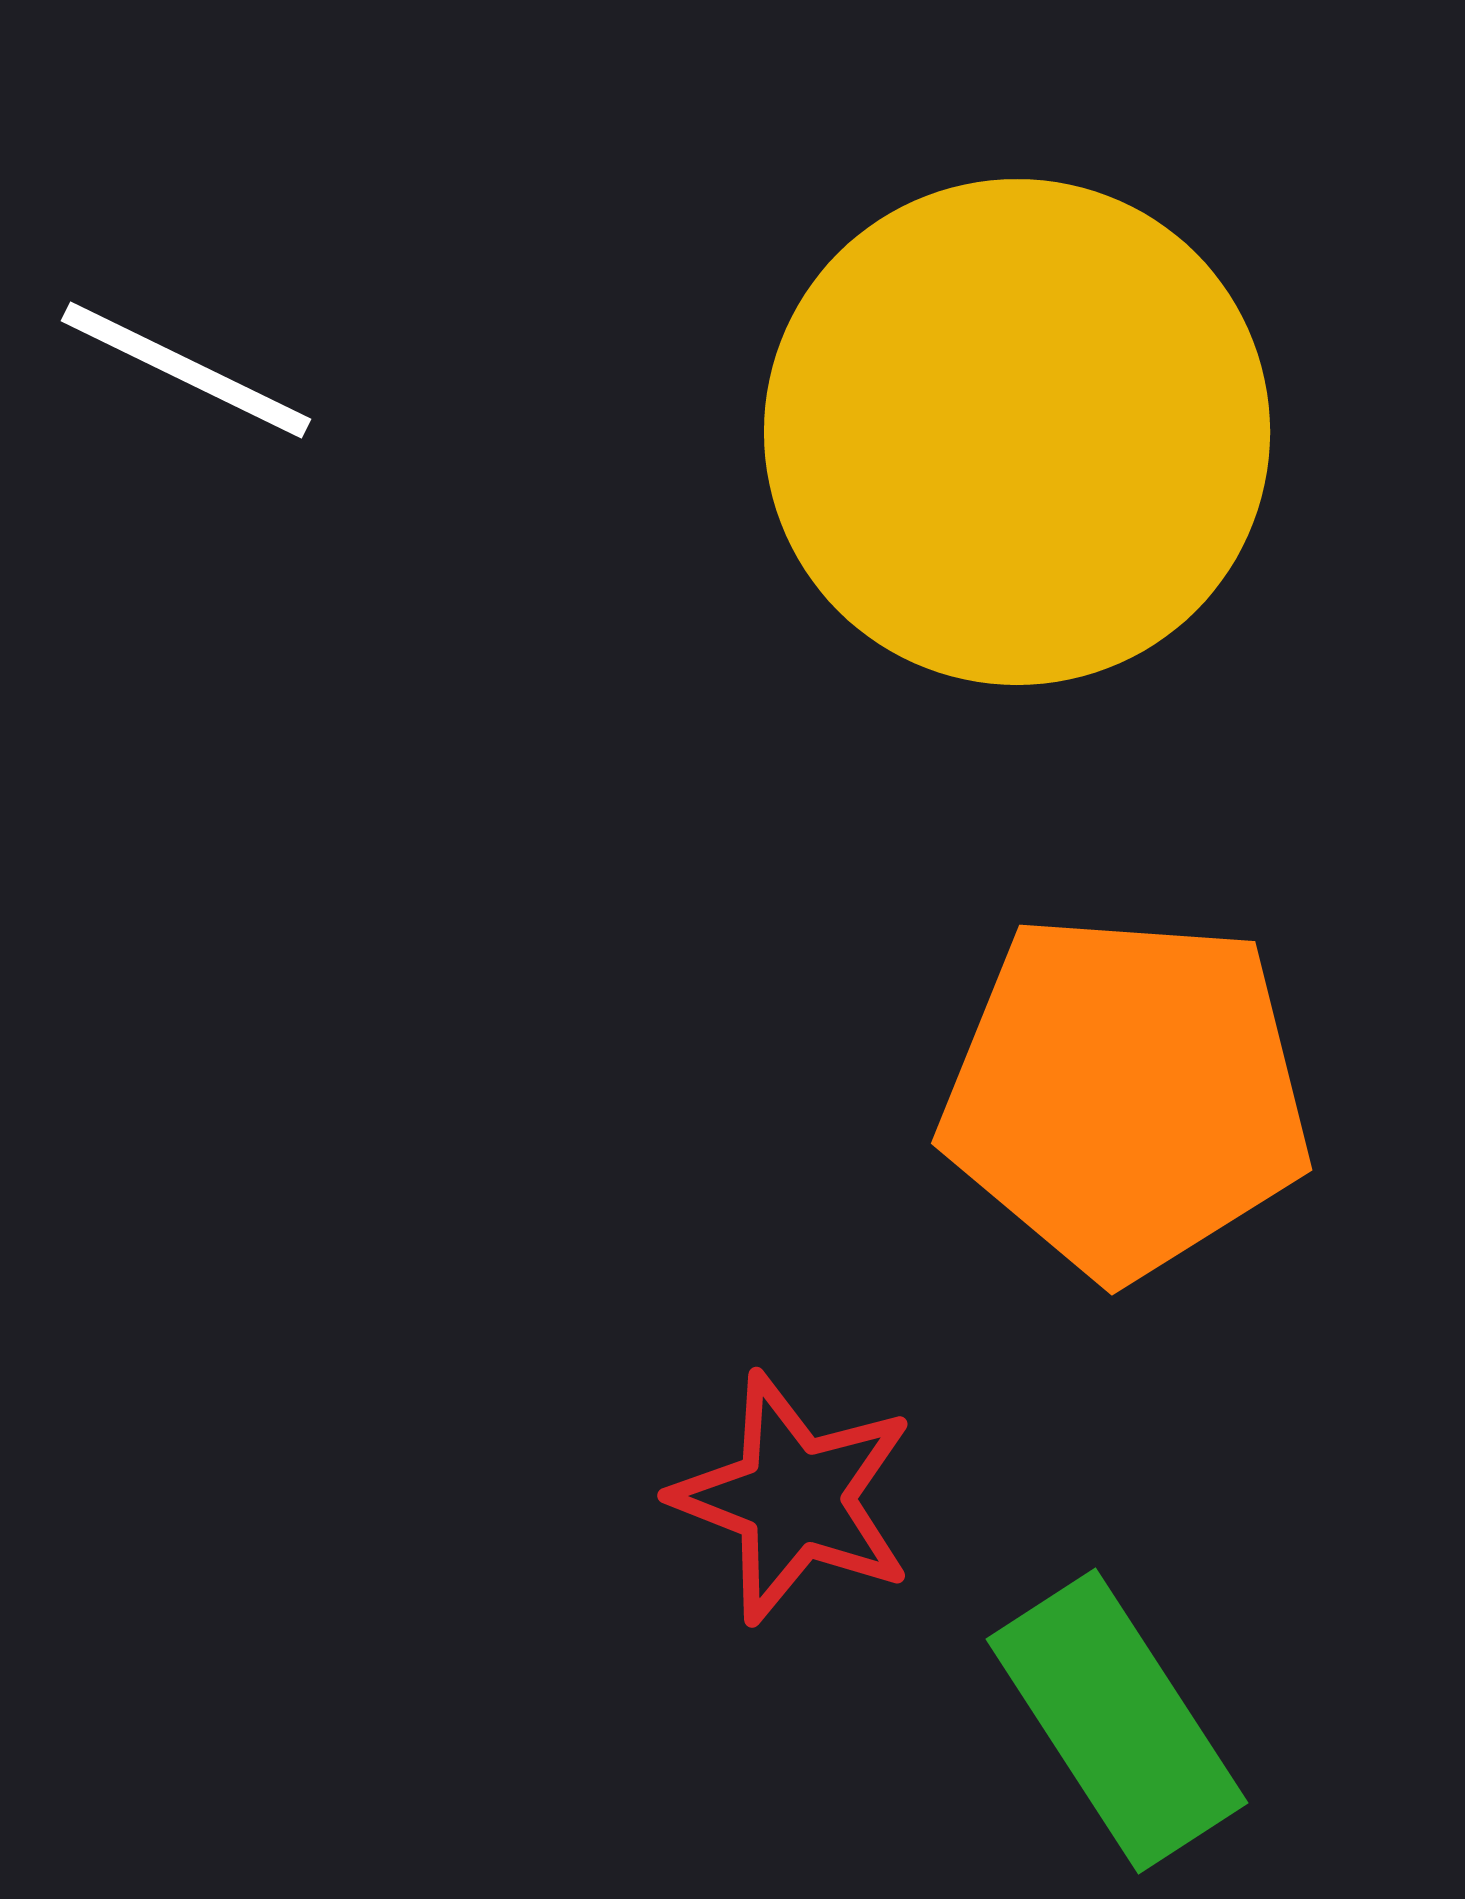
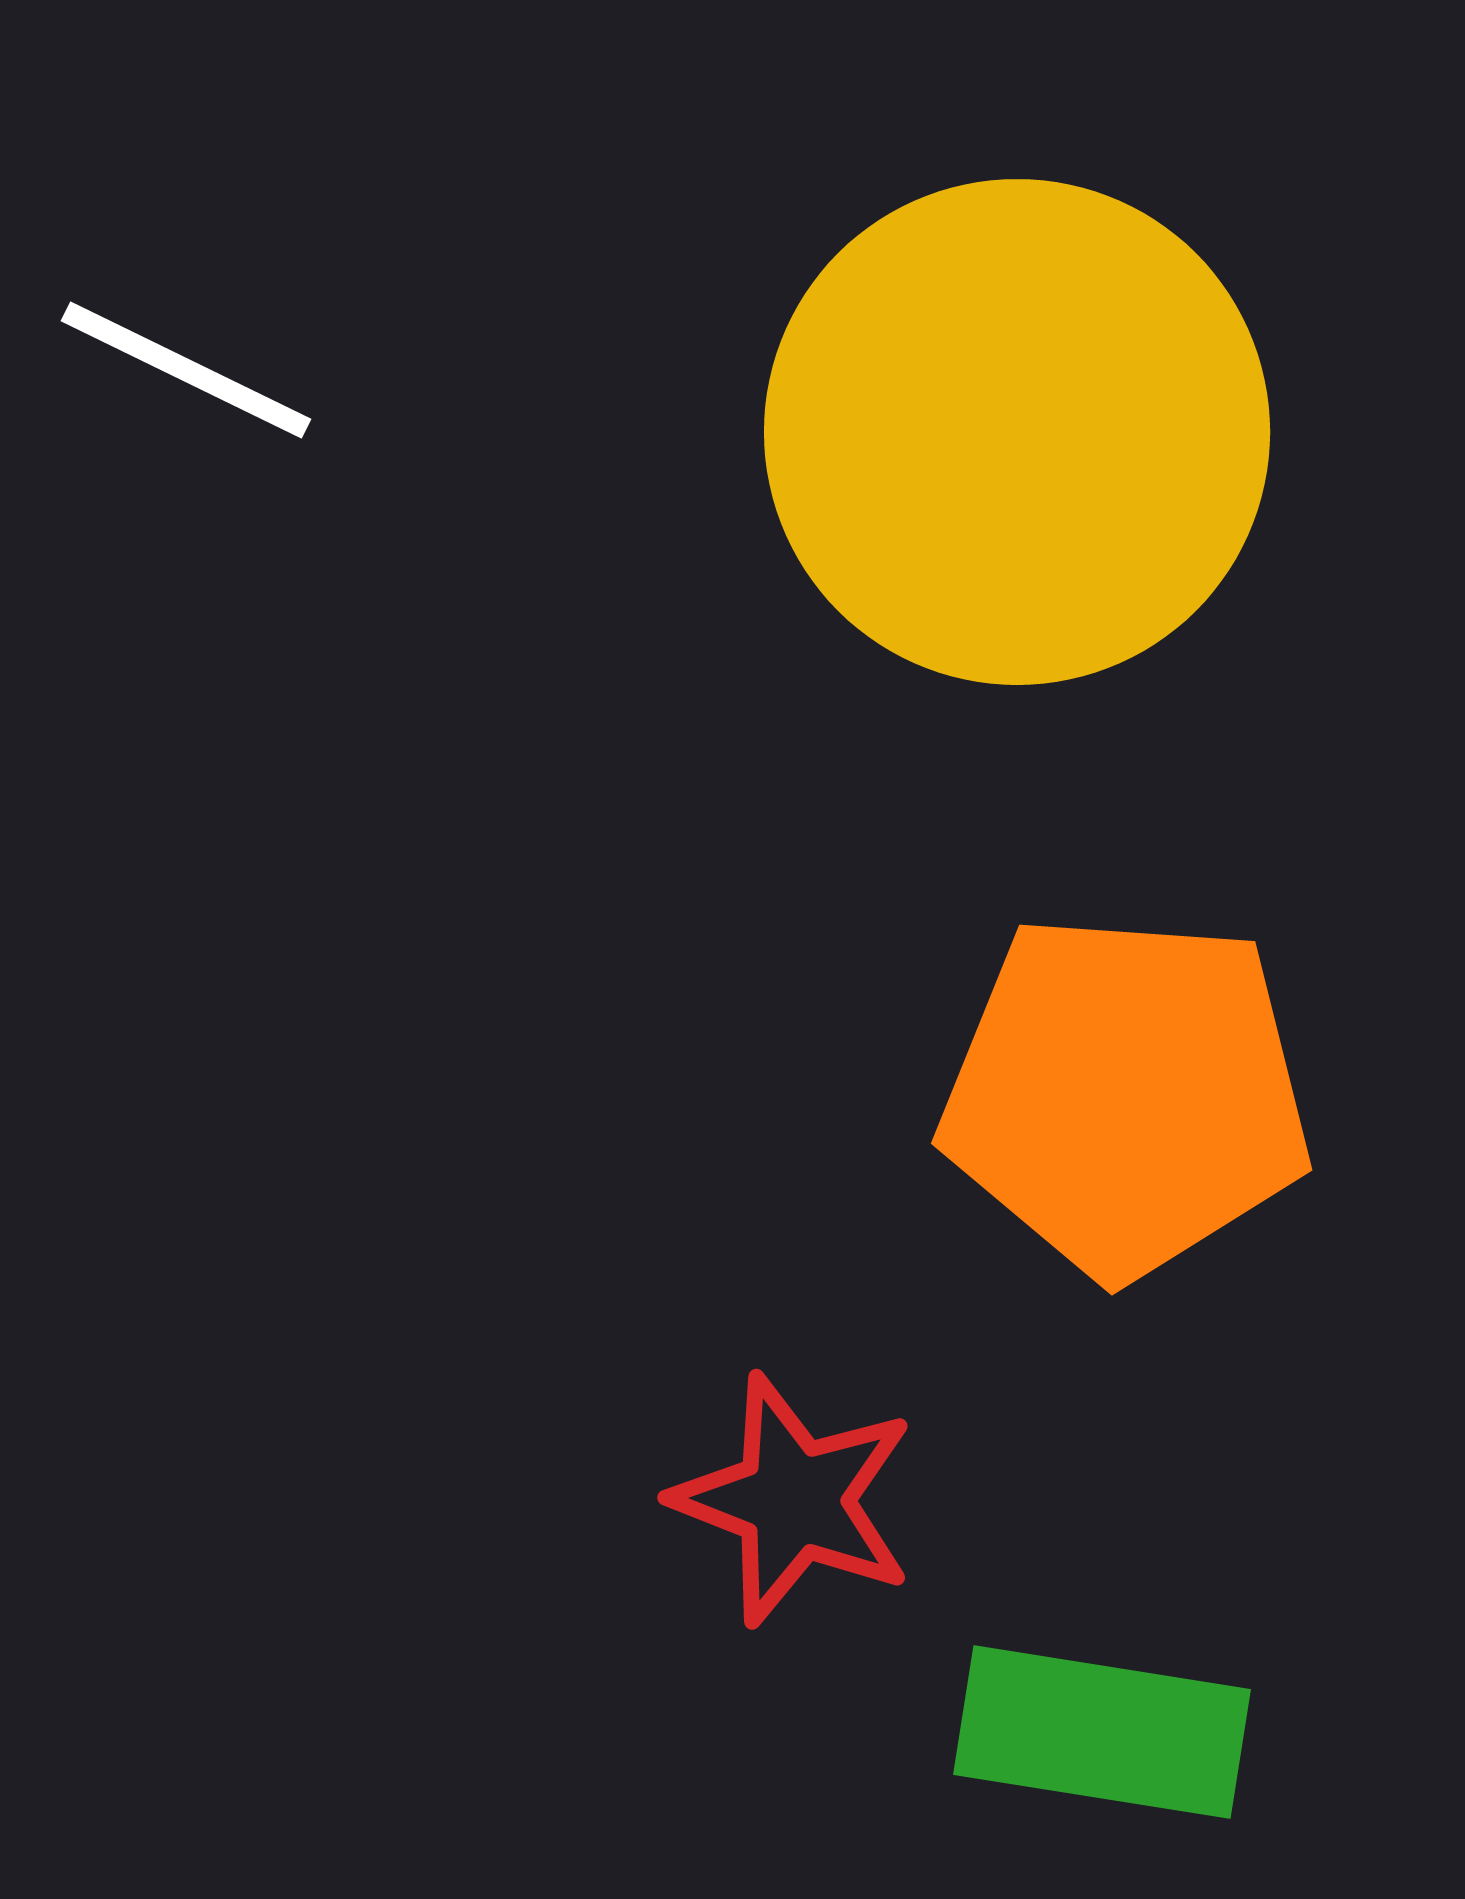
red star: moved 2 px down
green rectangle: moved 15 px left, 11 px down; rotated 48 degrees counterclockwise
